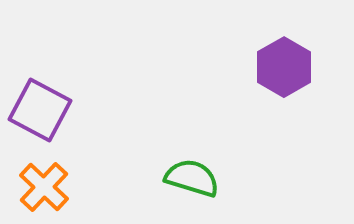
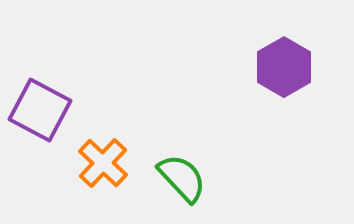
green semicircle: moved 10 px left; rotated 30 degrees clockwise
orange cross: moved 59 px right, 24 px up
